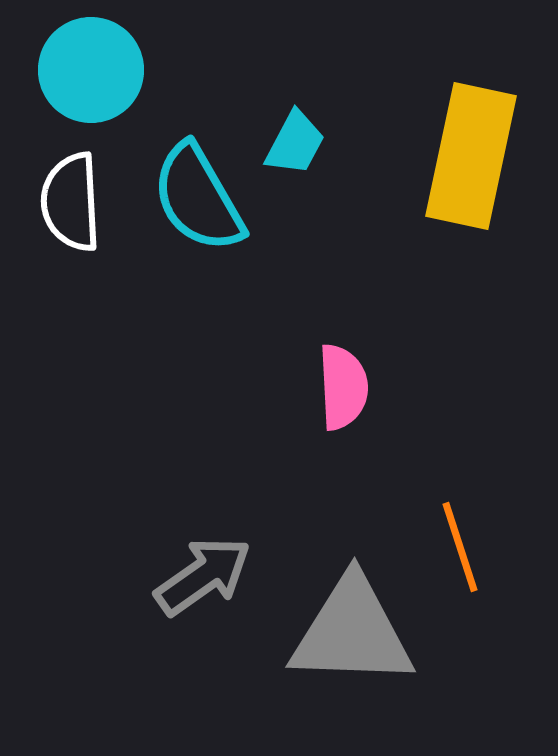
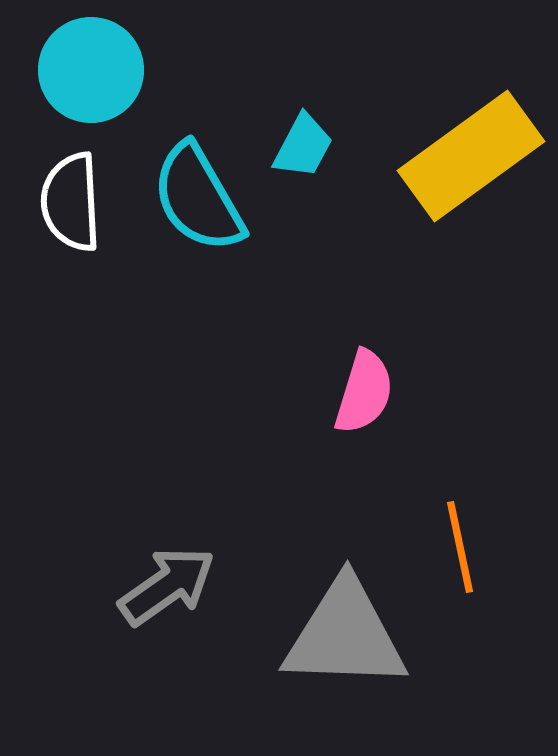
cyan trapezoid: moved 8 px right, 3 px down
yellow rectangle: rotated 42 degrees clockwise
pink semicircle: moved 21 px right, 5 px down; rotated 20 degrees clockwise
orange line: rotated 6 degrees clockwise
gray arrow: moved 36 px left, 10 px down
gray triangle: moved 7 px left, 3 px down
